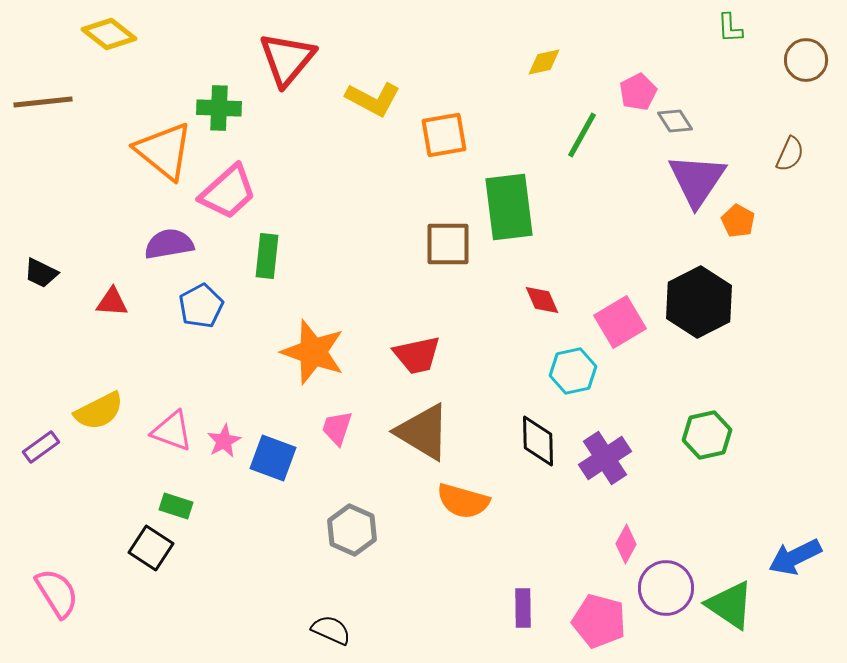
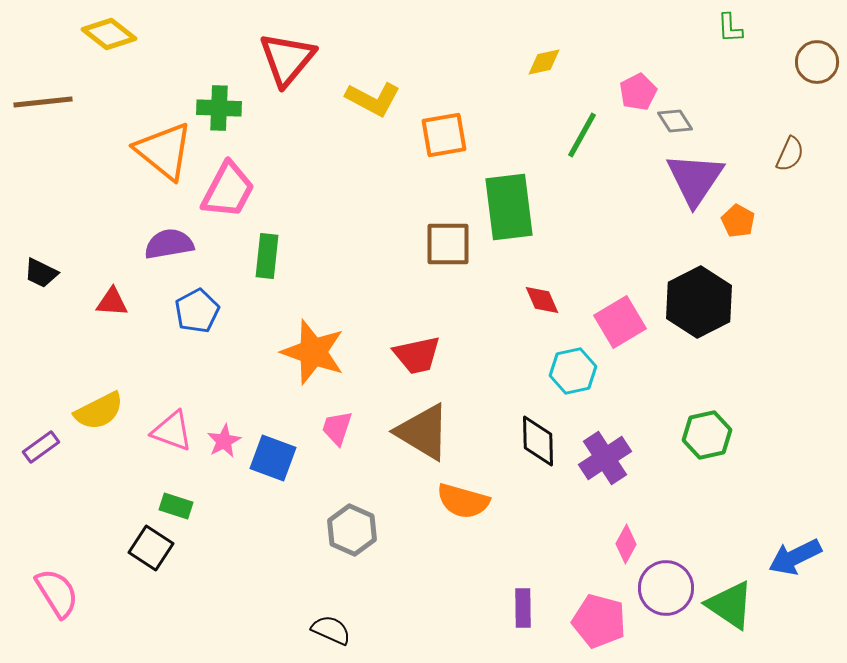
brown circle at (806, 60): moved 11 px right, 2 px down
purple triangle at (697, 180): moved 2 px left, 1 px up
pink trapezoid at (228, 192): moved 2 px up; rotated 20 degrees counterclockwise
blue pentagon at (201, 306): moved 4 px left, 5 px down
